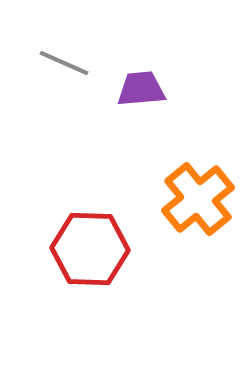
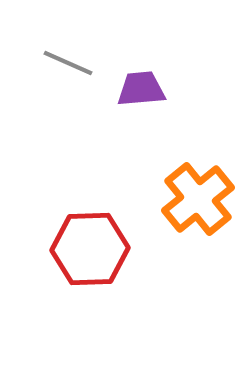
gray line: moved 4 px right
red hexagon: rotated 4 degrees counterclockwise
